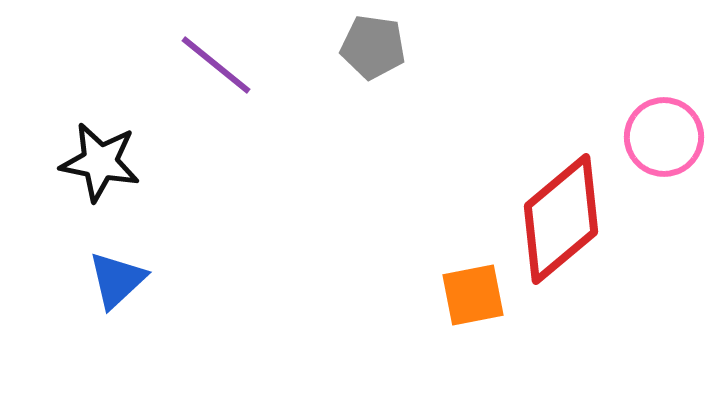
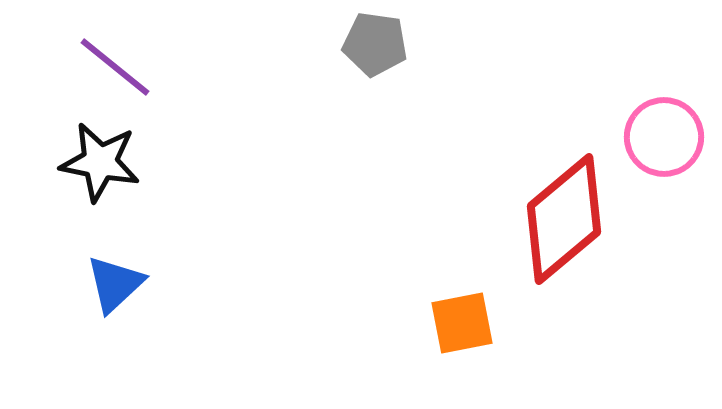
gray pentagon: moved 2 px right, 3 px up
purple line: moved 101 px left, 2 px down
red diamond: moved 3 px right
blue triangle: moved 2 px left, 4 px down
orange square: moved 11 px left, 28 px down
